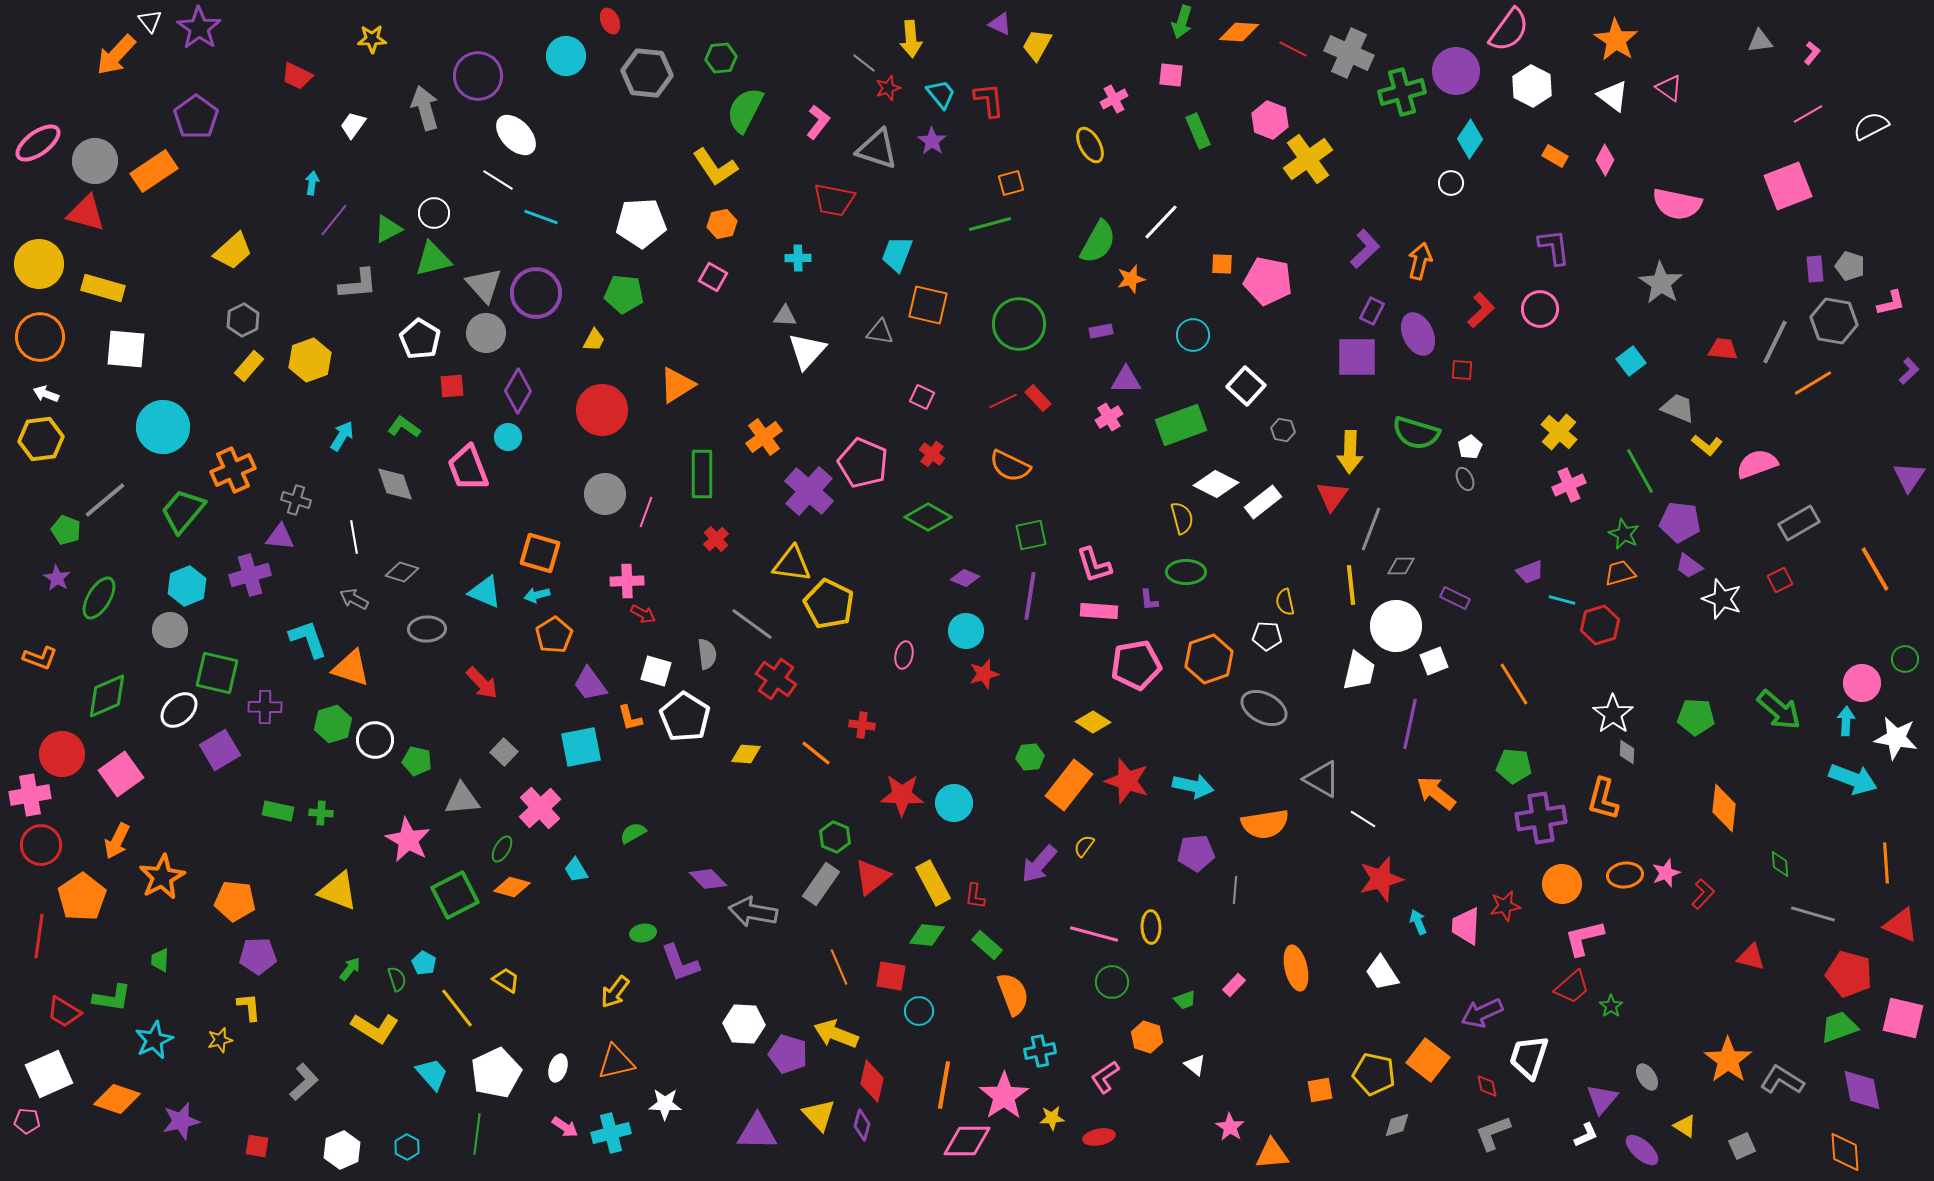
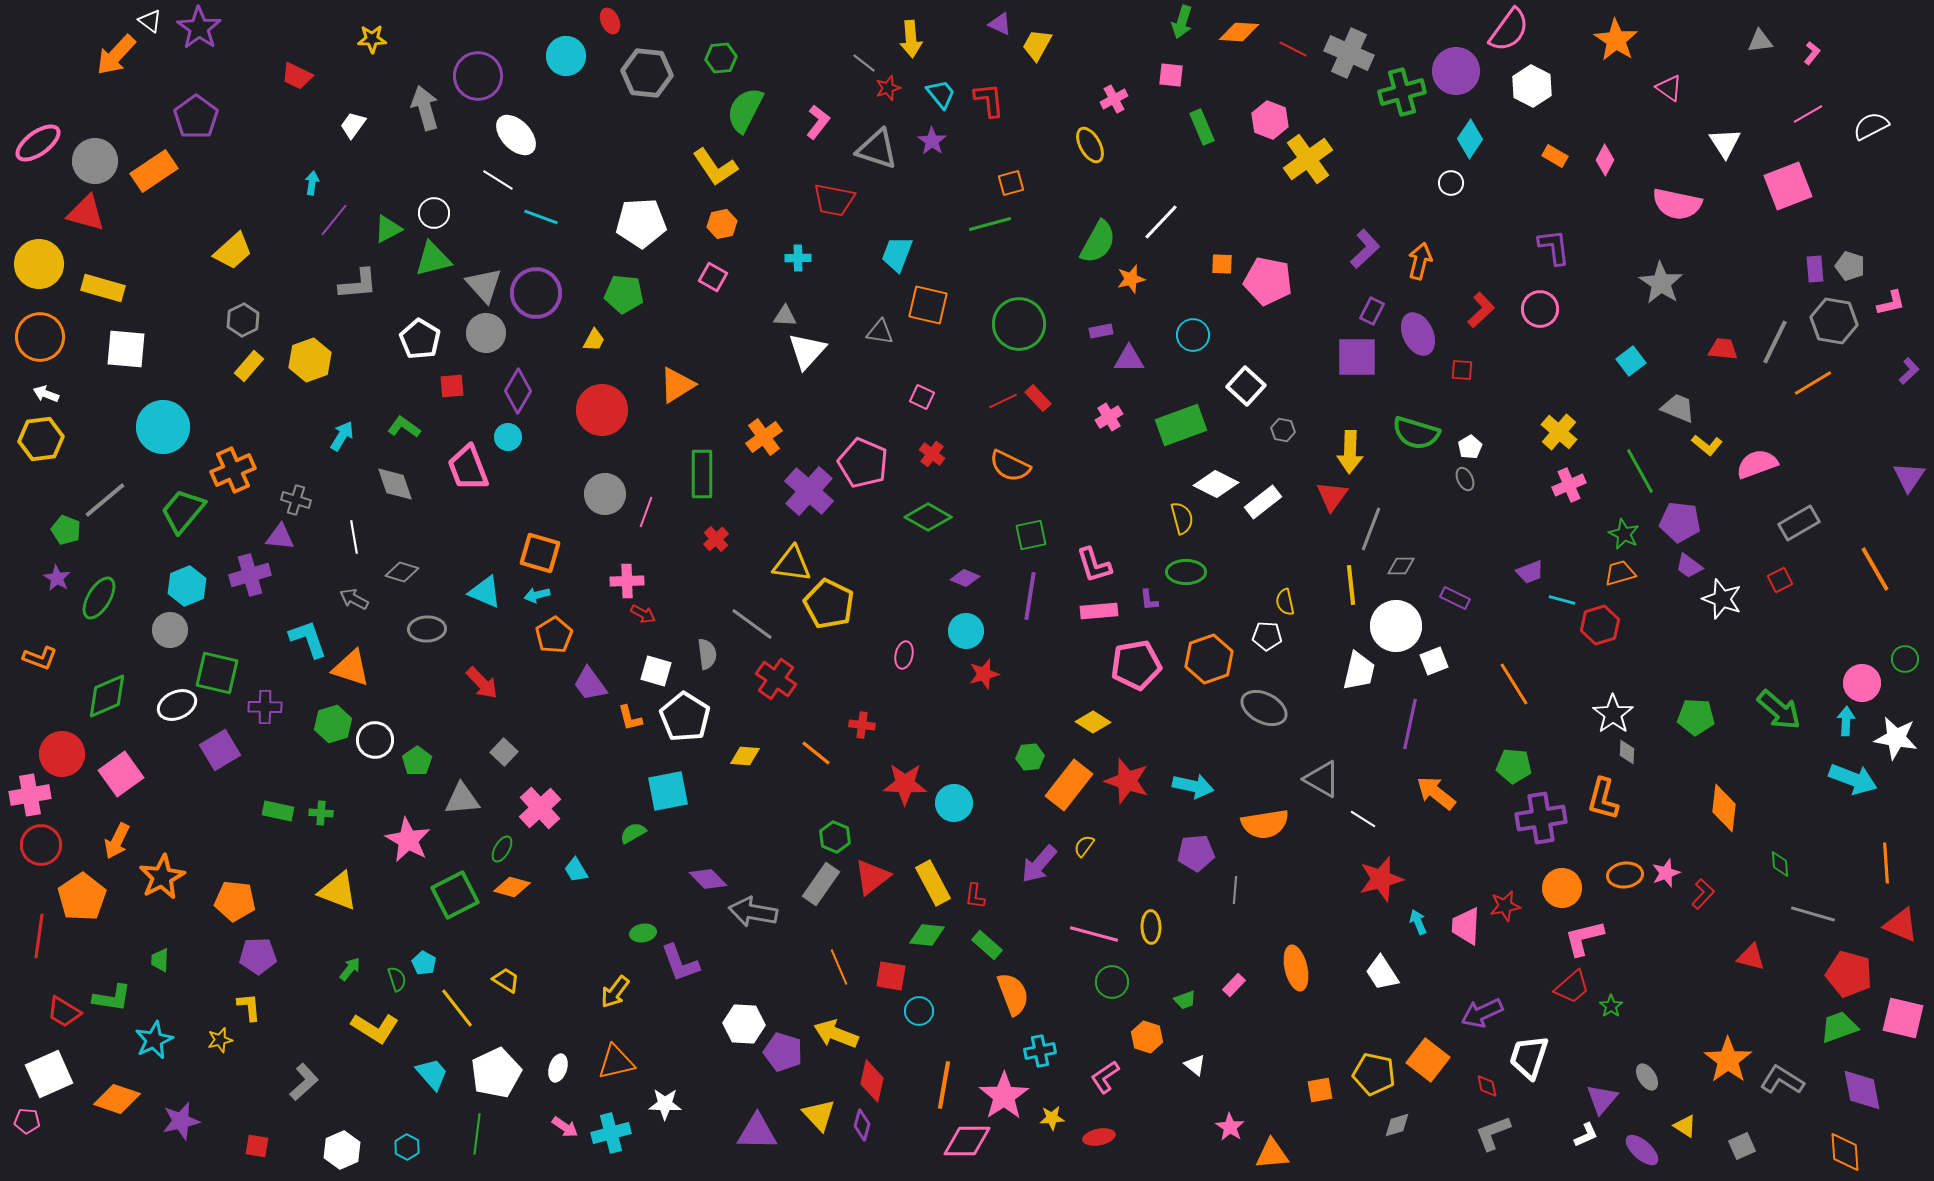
white triangle at (150, 21): rotated 15 degrees counterclockwise
white triangle at (1613, 96): moved 112 px right, 47 px down; rotated 20 degrees clockwise
green rectangle at (1198, 131): moved 4 px right, 4 px up
purple triangle at (1126, 380): moved 3 px right, 21 px up
pink rectangle at (1099, 611): rotated 9 degrees counterclockwise
white ellipse at (179, 710): moved 2 px left, 5 px up; rotated 18 degrees clockwise
cyan square at (581, 747): moved 87 px right, 44 px down
yellow diamond at (746, 754): moved 1 px left, 2 px down
green pentagon at (417, 761): rotated 24 degrees clockwise
red star at (902, 795): moved 3 px right, 11 px up
orange circle at (1562, 884): moved 4 px down
purple pentagon at (788, 1054): moved 5 px left, 2 px up
